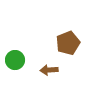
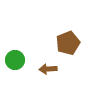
brown arrow: moved 1 px left, 1 px up
